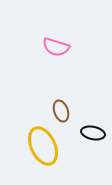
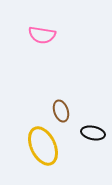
pink semicircle: moved 14 px left, 12 px up; rotated 8 degrees counterclockwise
